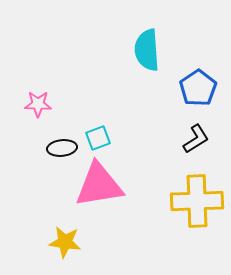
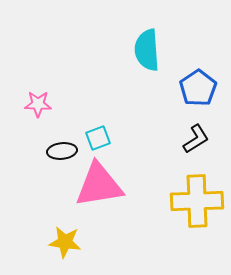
black ellipse: moved 3 px down
